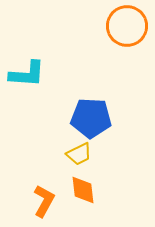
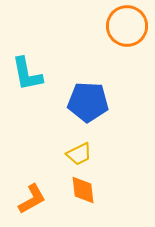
cyan L-shape: rotated 75 degrees clockwise
blue pentagon: moved 3 px left, 16 px up
orange L-shape: moved 12 px left, 2 px up; rotated 32 degrees clockwise
